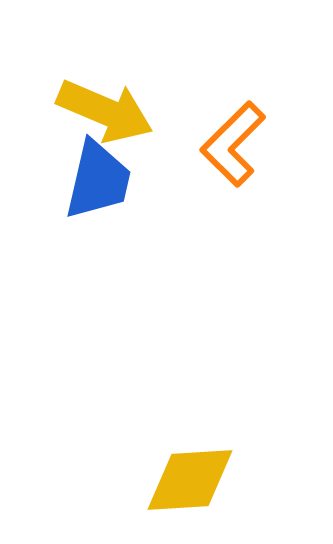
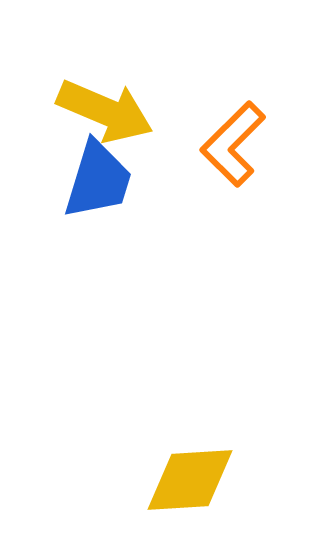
blue trapezoid: rotated 4 degrees clockwise
